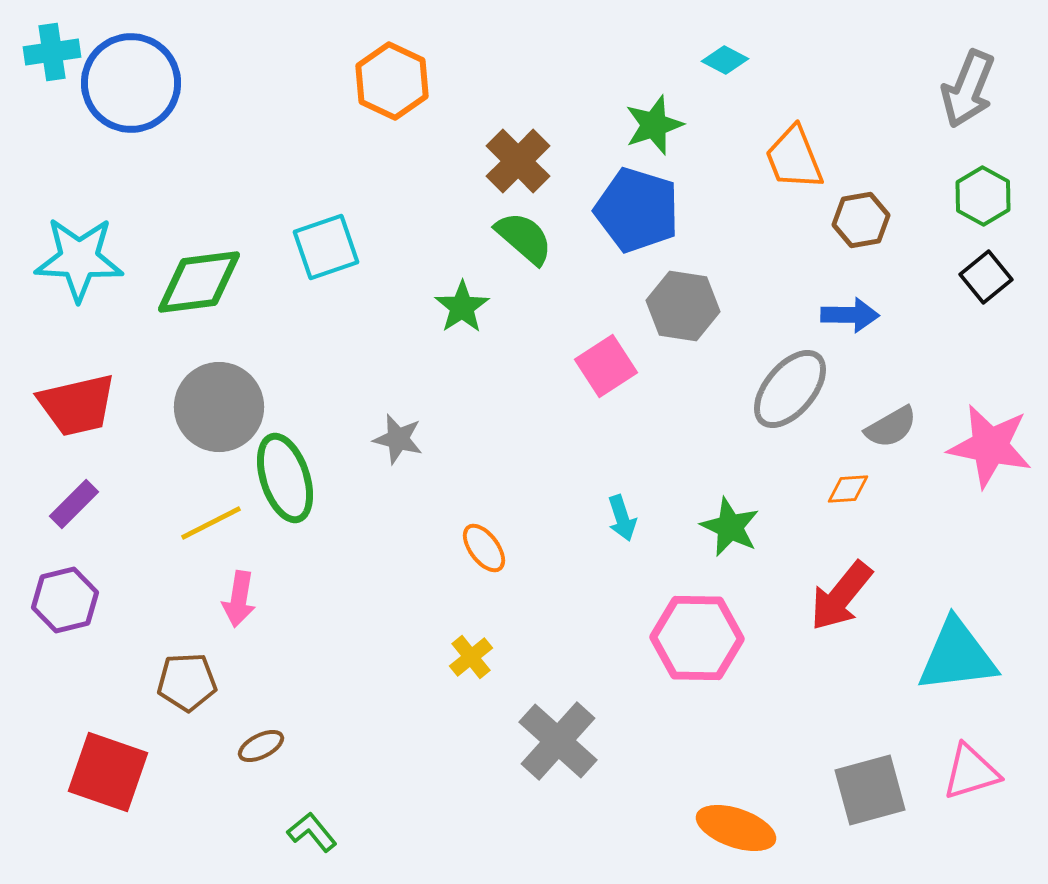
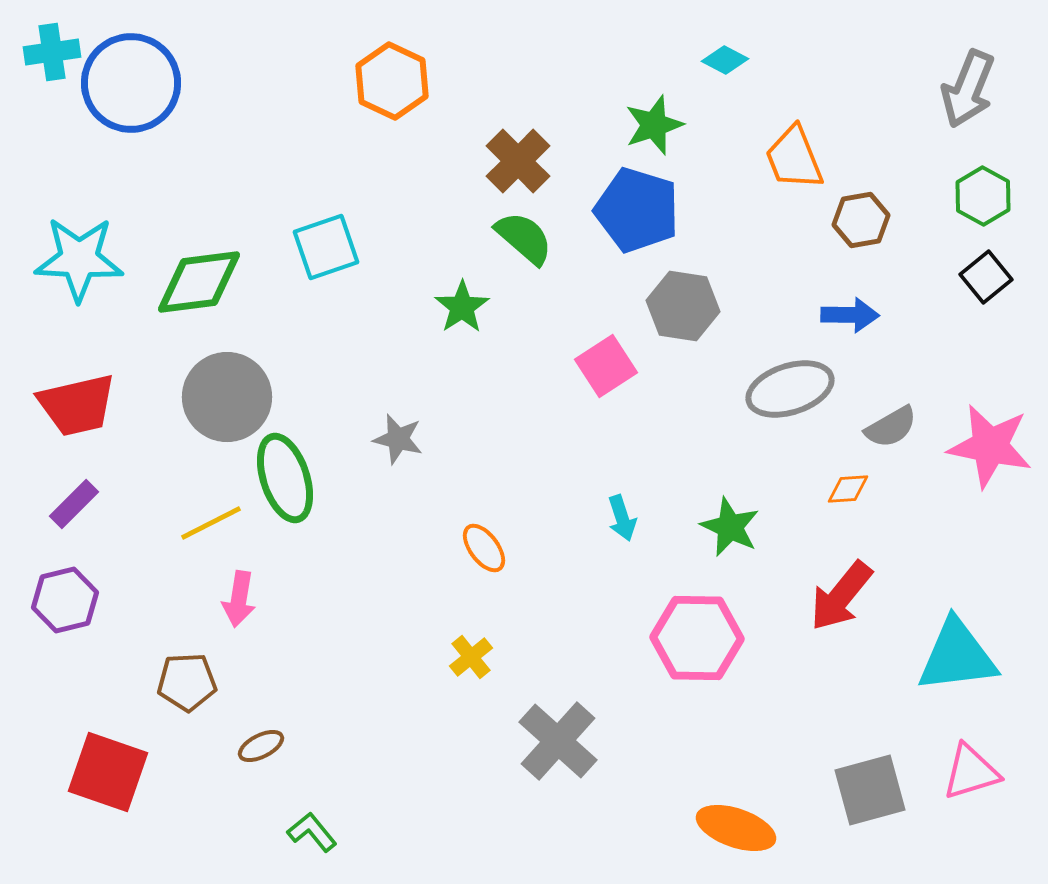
gray ellipse at (790, 389): rotated 32 degrees clockwise
gray circle at (219, 407): moved 8 px right, 10 px up
